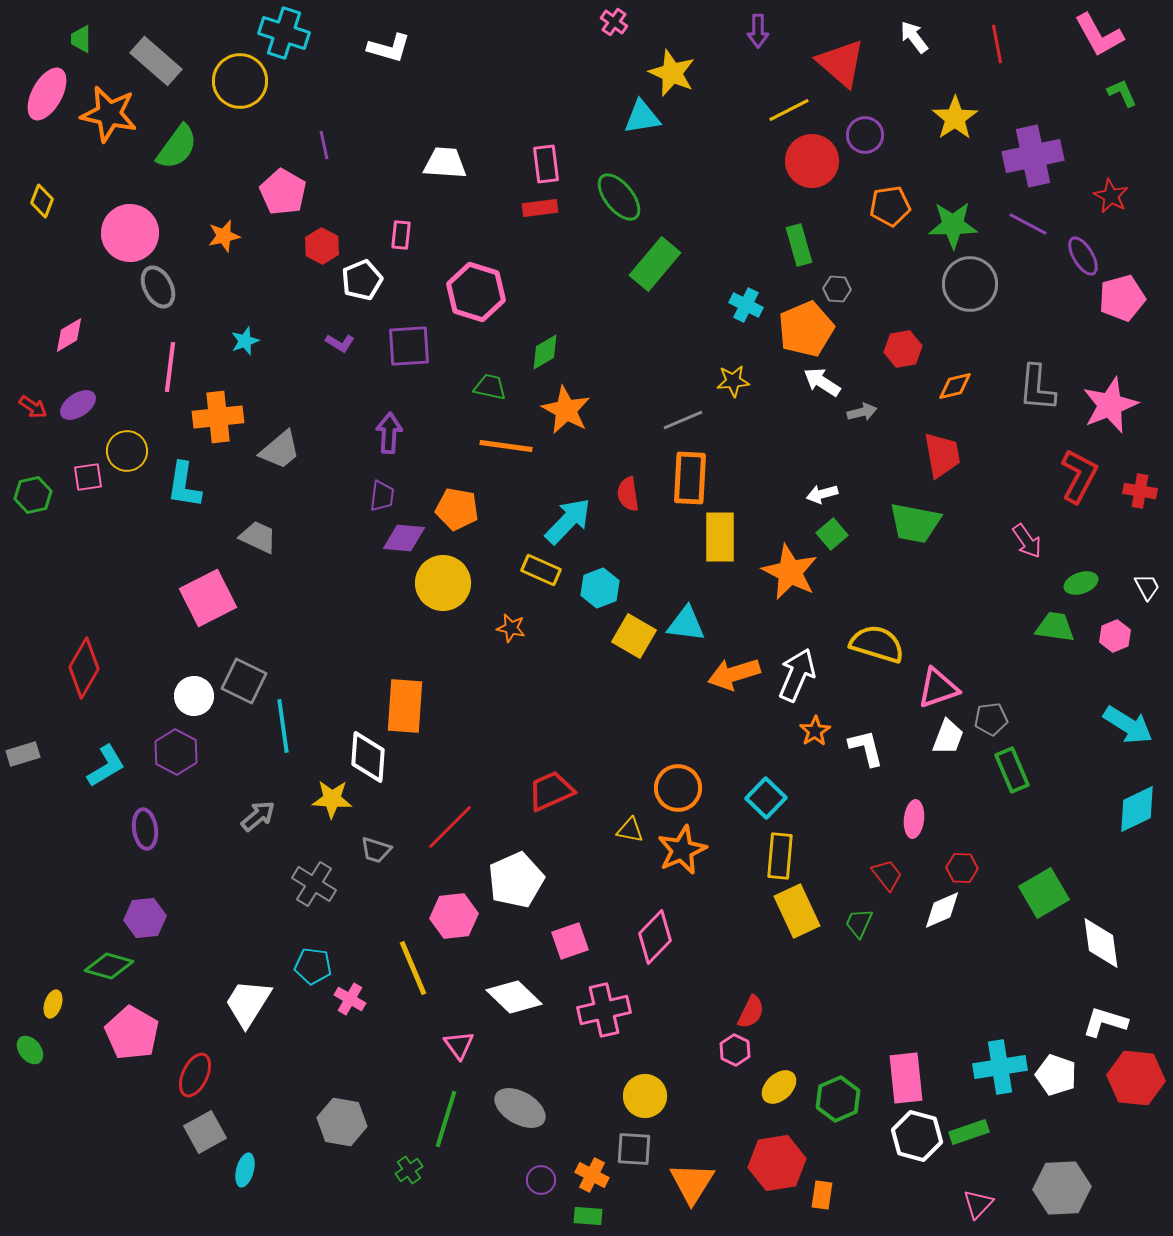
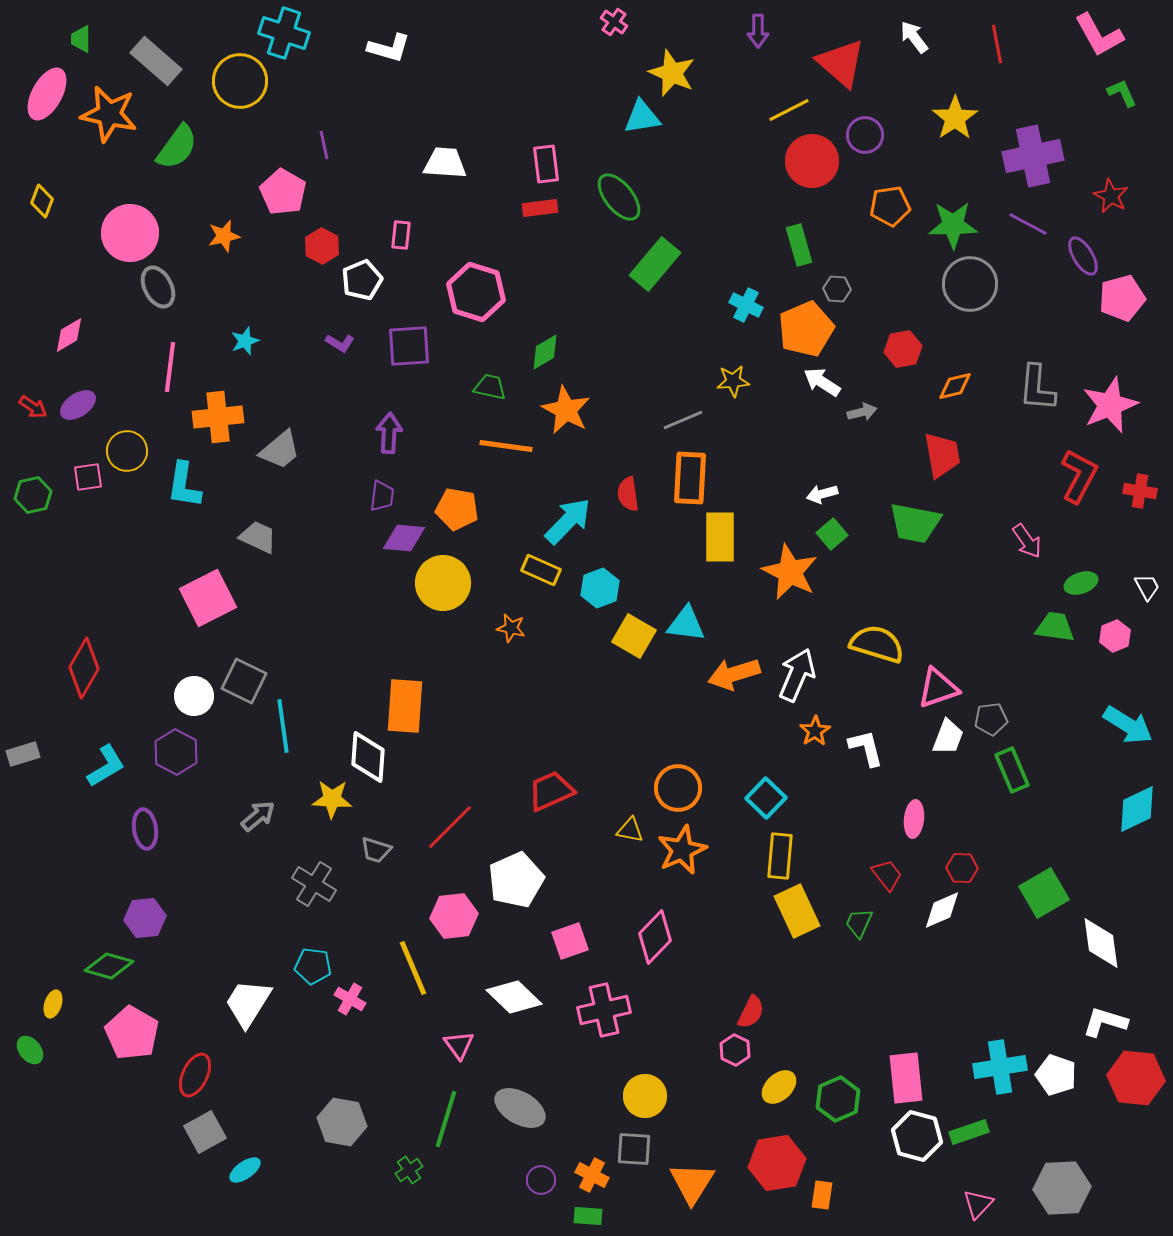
cyan ellipse at (245, 1170): rotated 40 degrees clockwise
